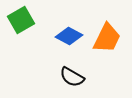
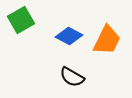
orange trapezoid: moved 2 px down
